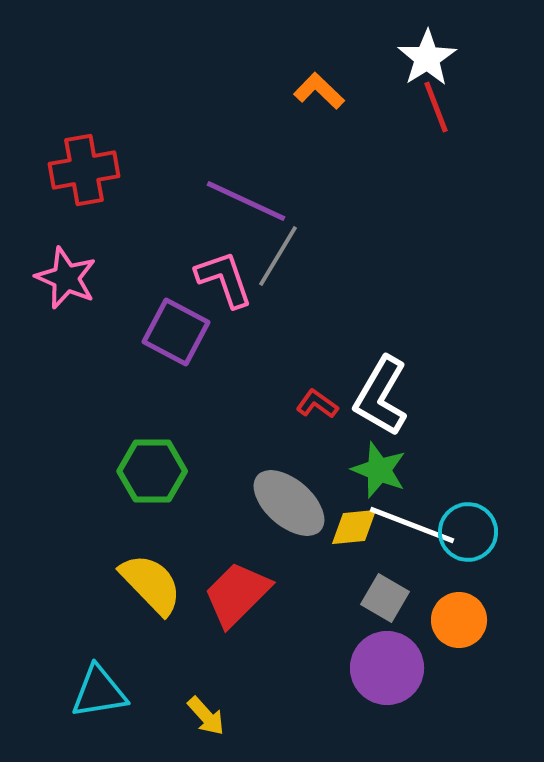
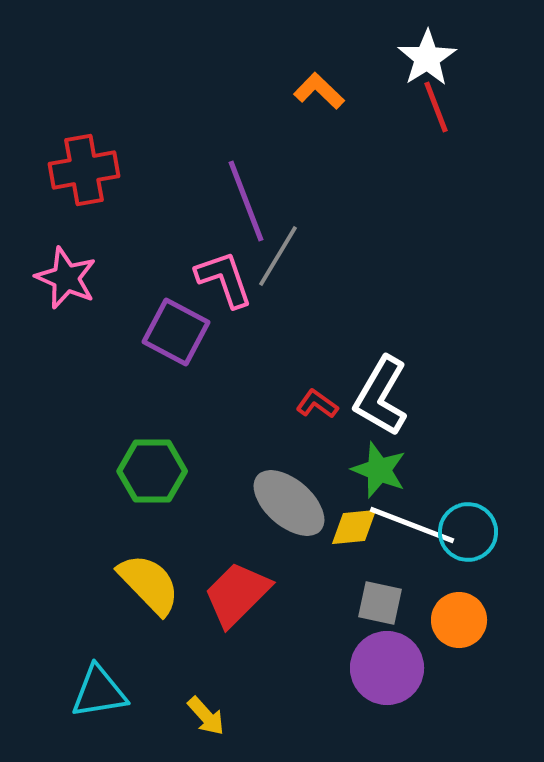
purple line: rotated 44 degrees clockwise
yellow semicircle: moved 2 px left
gray square: moved 5 px left, 5 px down; rotated 18 degrees counterclockwise
